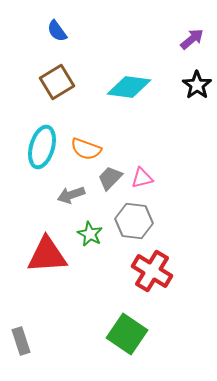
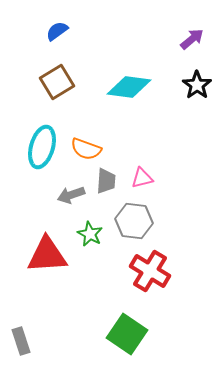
blue semicircle: rotated 90 degrees clockwise
gray trapezoid: moved 4 px left, 3 px down; rotated 140 degrees clockwise
red cross: moved 2 px left
